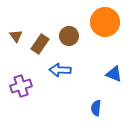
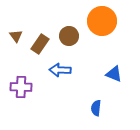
orange circle: moved 3 px left, 1 px up
purple cross: moved 1 px down; rotated 20 degrees clockwise
